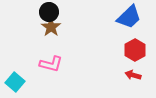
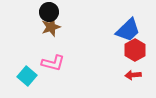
blue trapezoid: moved 1 px left, 13 px down
brown star: rotated 18 degrees clockwise
pink L-shape: moved 2 px right, 1 px up
red arrow: rotated 21 degrees counterclockwise
cyan square: moved 12 px right, 6 px up
